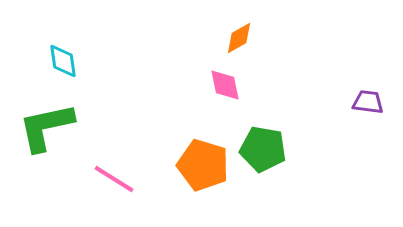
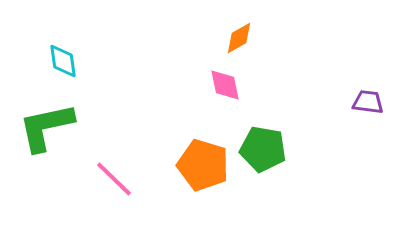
pink line: rotated 12 degrees clockwise
